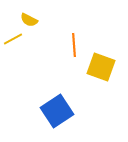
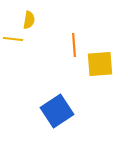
yellow semicircle: rotated 108 degrees counterclockwise
yellow line: rotated 36 degrees clockwise
yellow square: moved 1 px left, 3 px up; rotated 24 degrees counterclockwise
